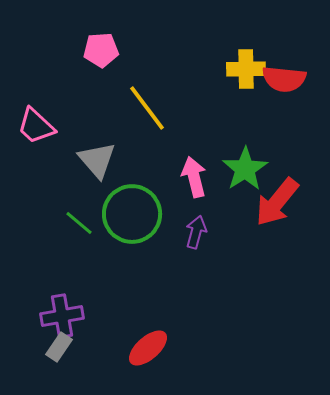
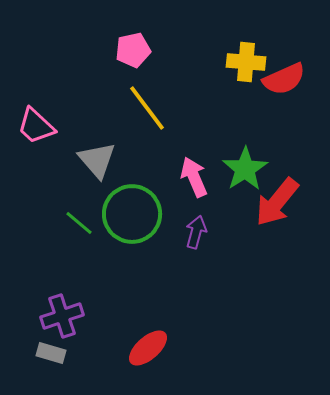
pink pentagon: moved 32 px right; rotated 8 degrees counterclockwise
yellow cross: moved 7 px up; rotated 6 degrees clockwise
red semicircle: rotated 30 degrees counterclockwise
pink arrow: rotated 9 degrees counterclockwise
purple cross: rotated 9 degrees counterclockwise
gray rectangle: moved 8 px left, 6 px down; rotated 72 degrees clockwise
